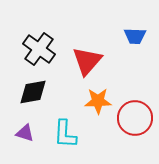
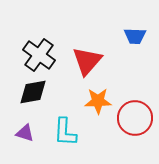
black cross: moved 6 px down
cyan L-shape: moved 2 px up
